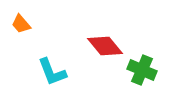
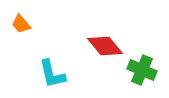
cyan L-shape: moved 2 px down; rotated 8 degrees clockwise
